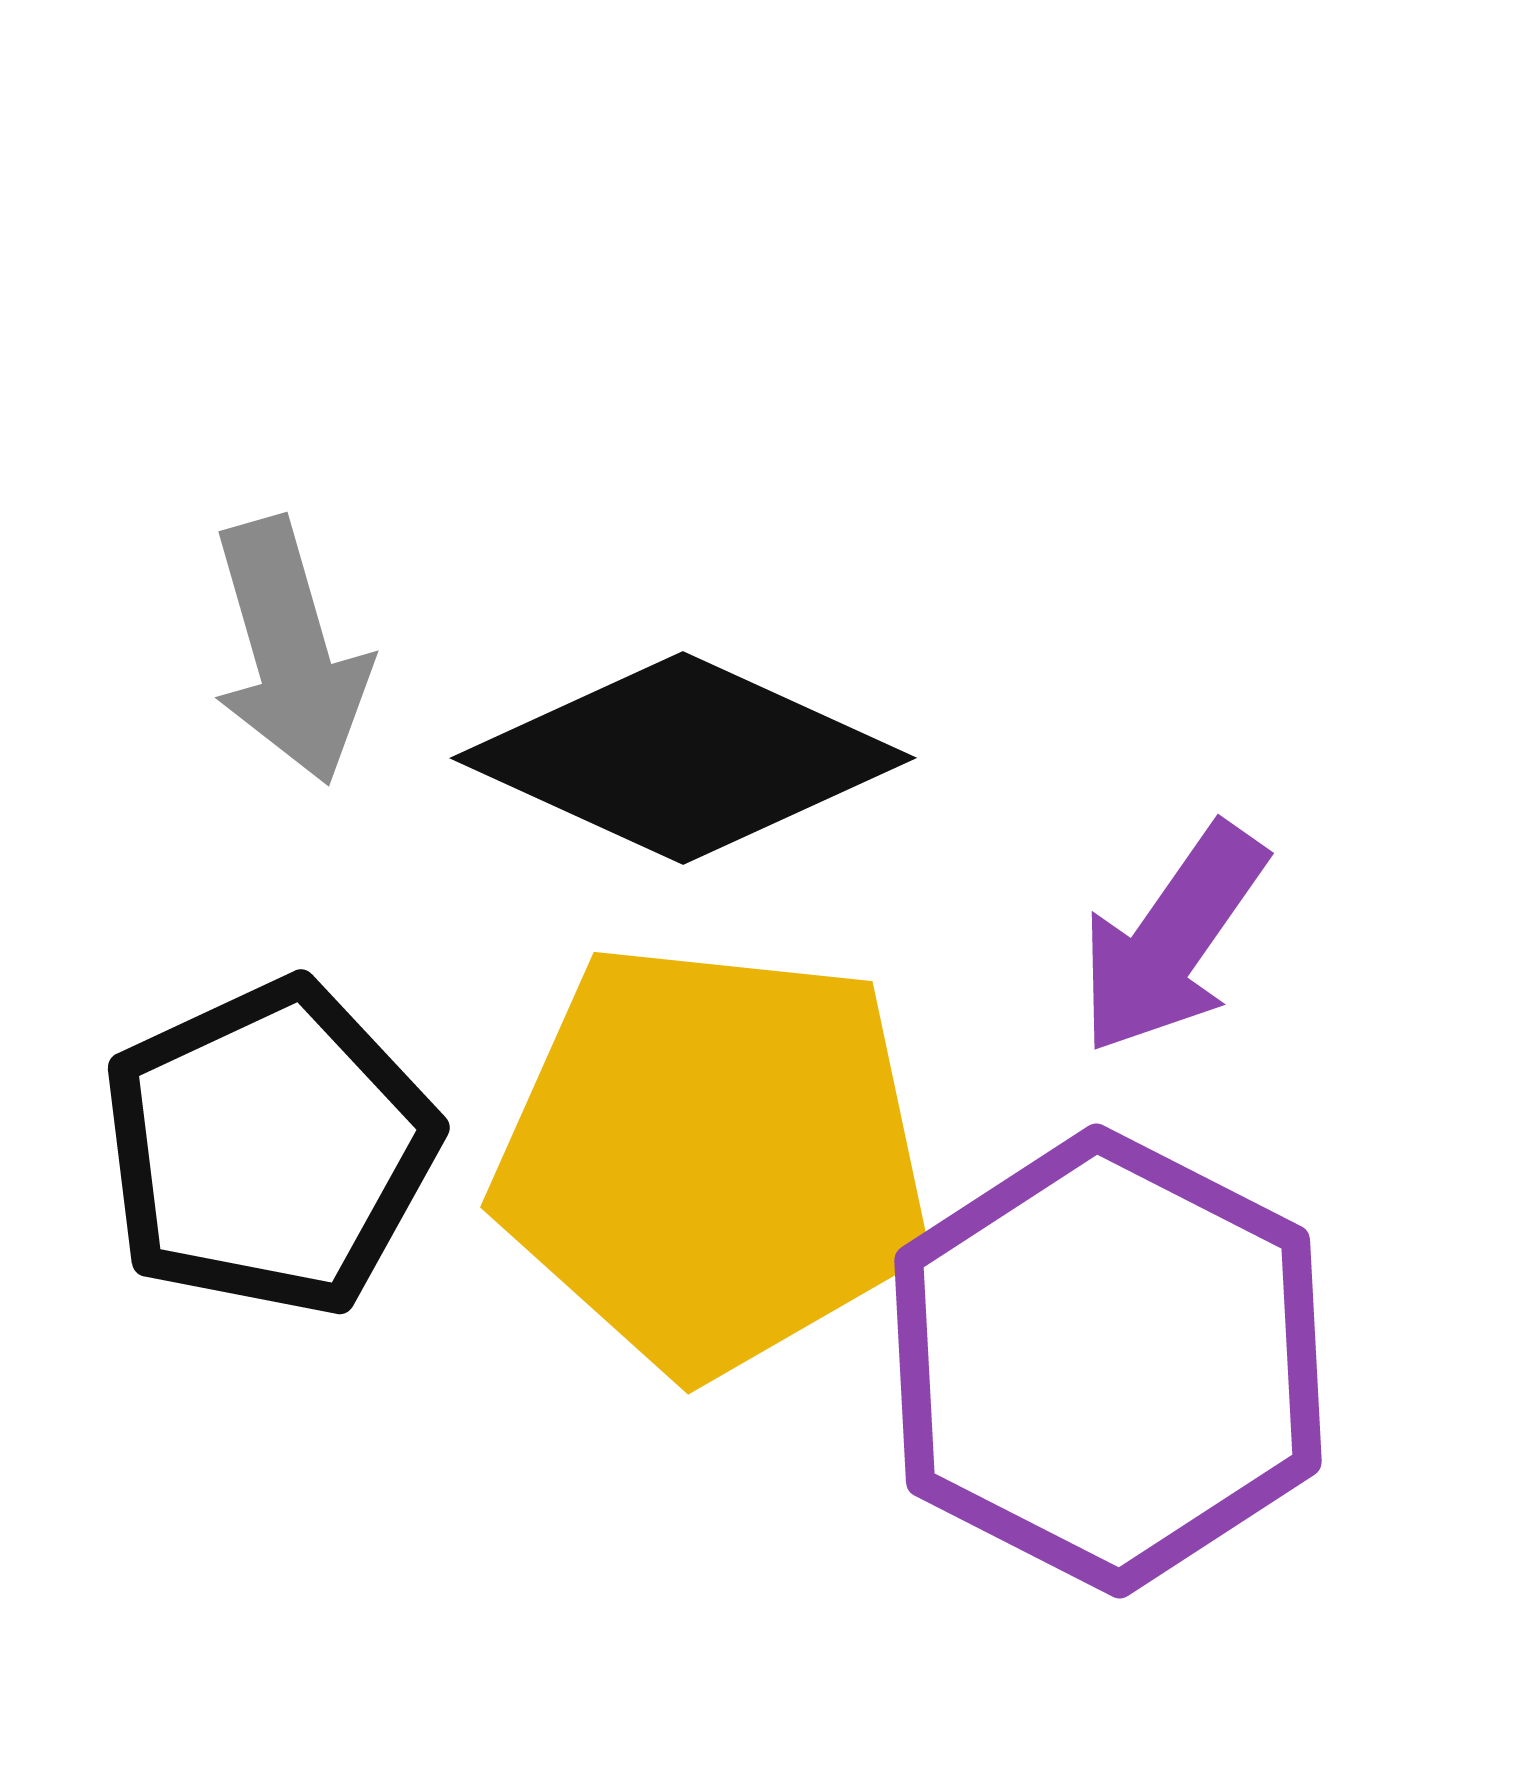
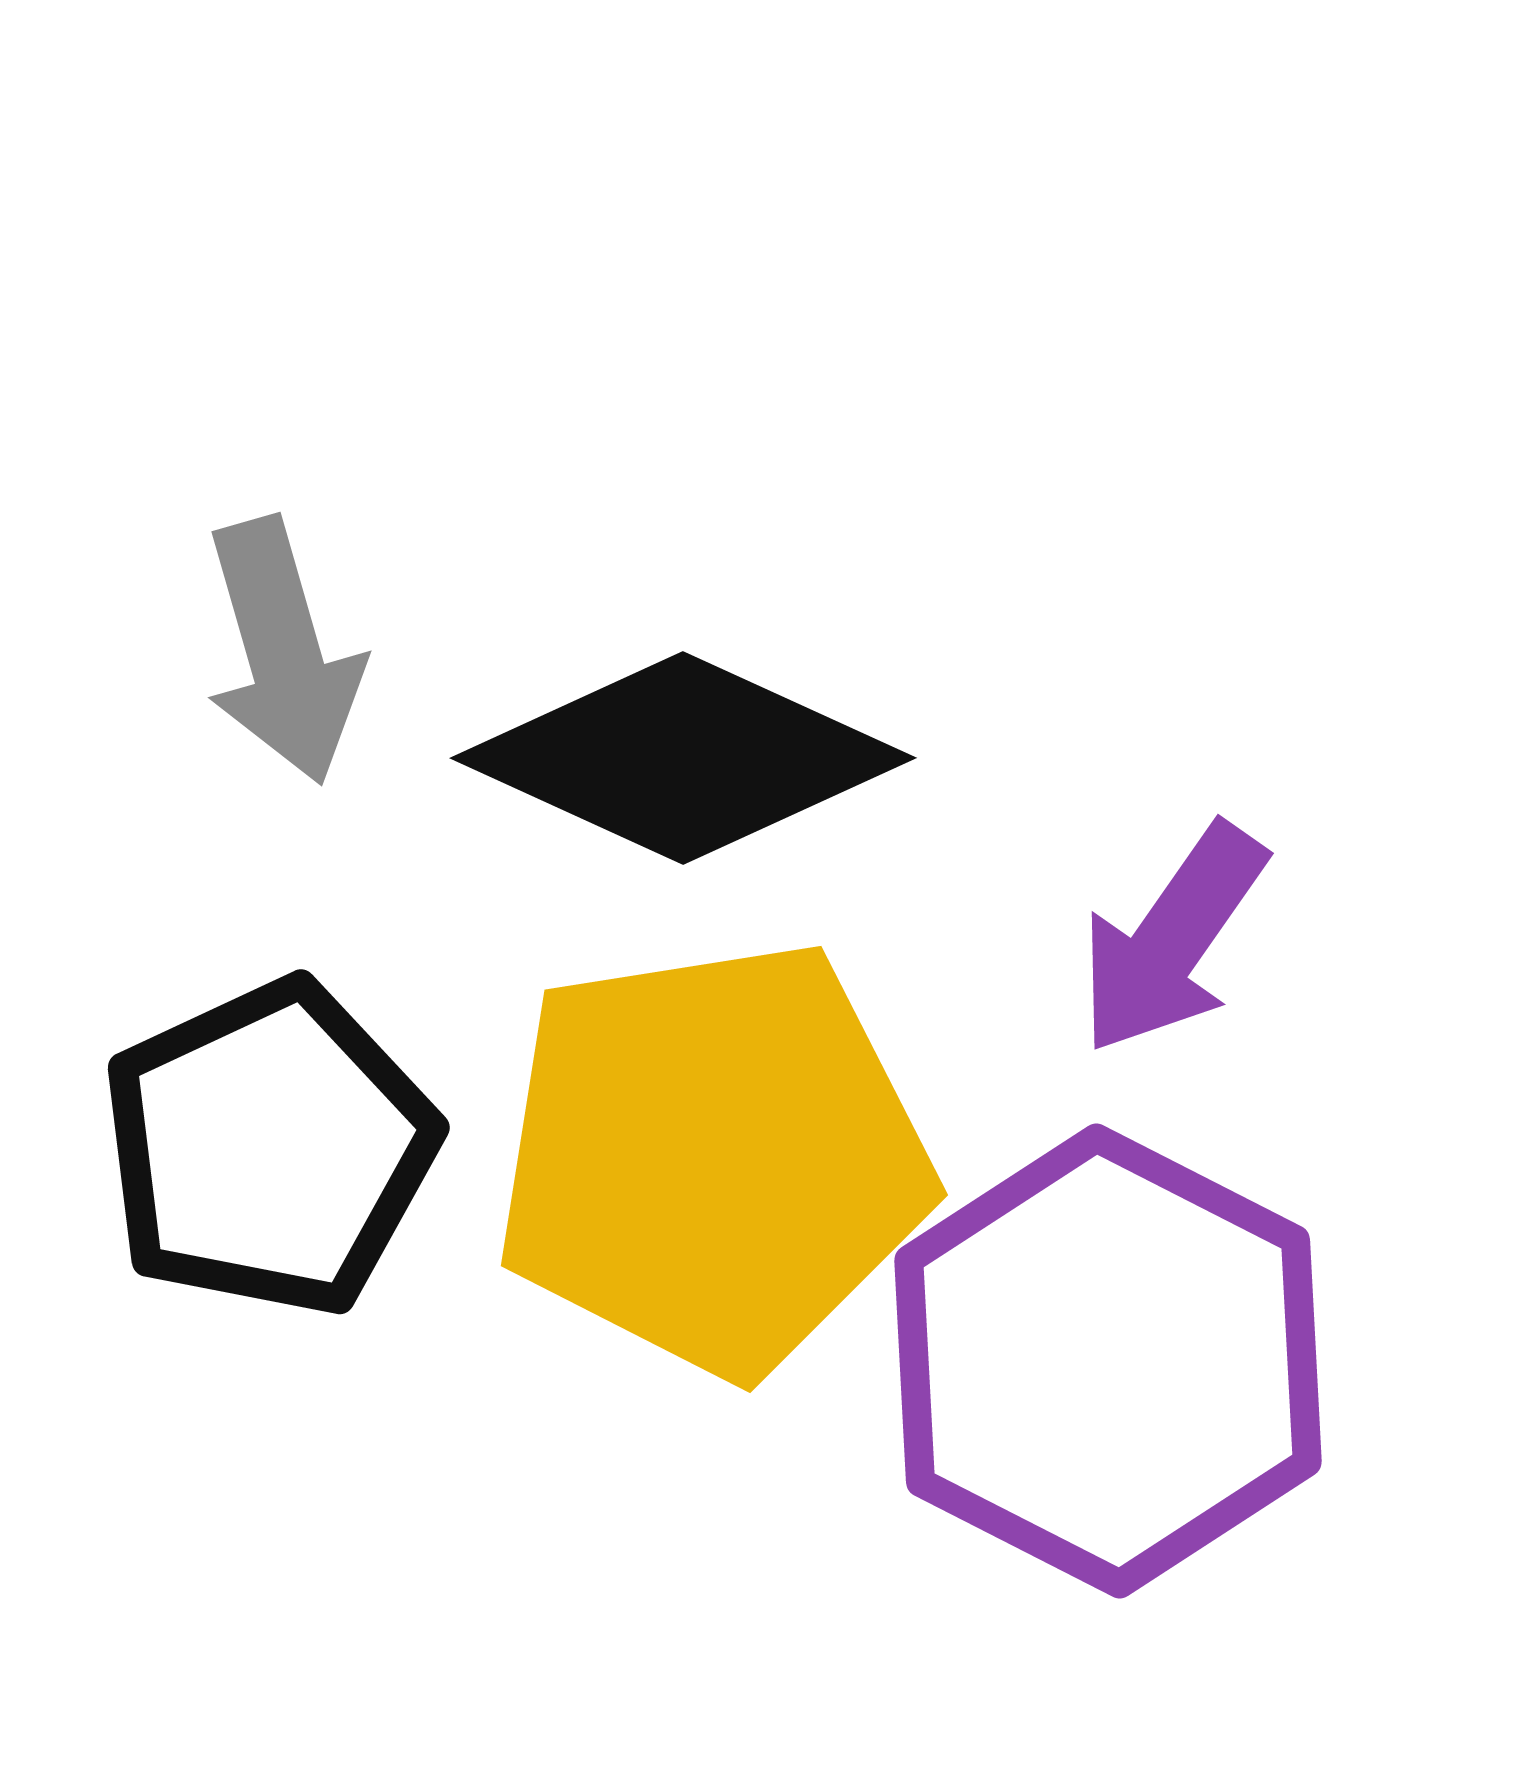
gray arrow: moved 7 px left
yellow pentagon: rotated 15 degrees counterclockwise
